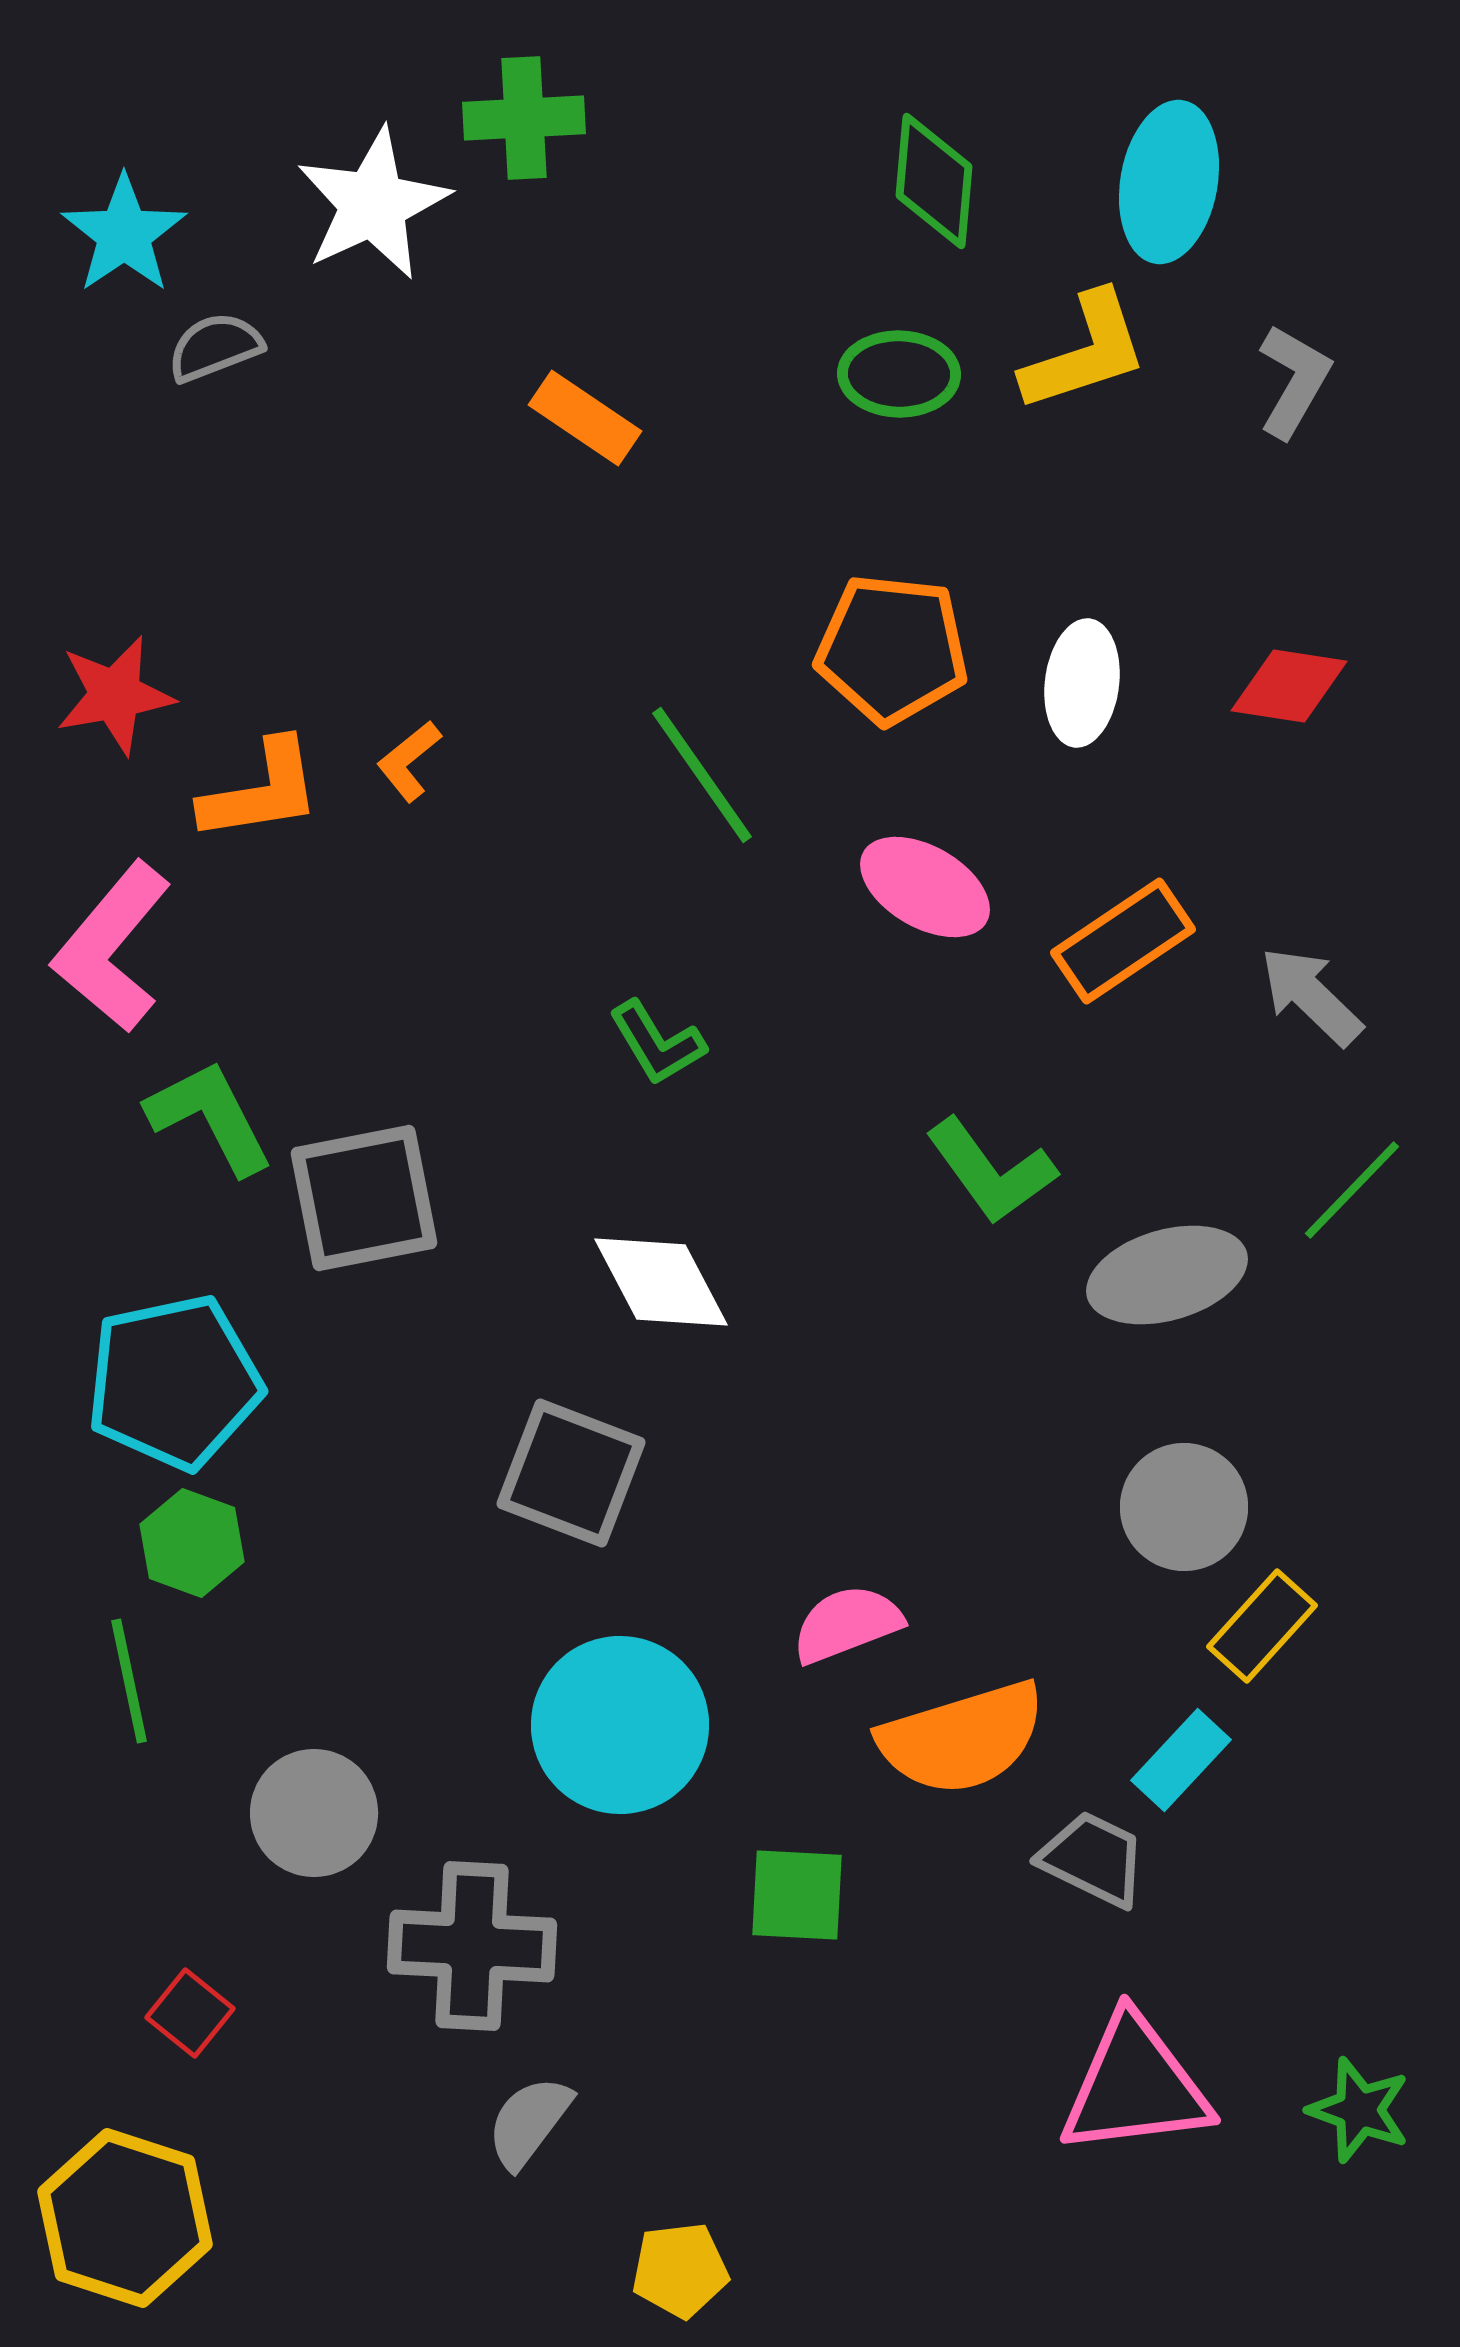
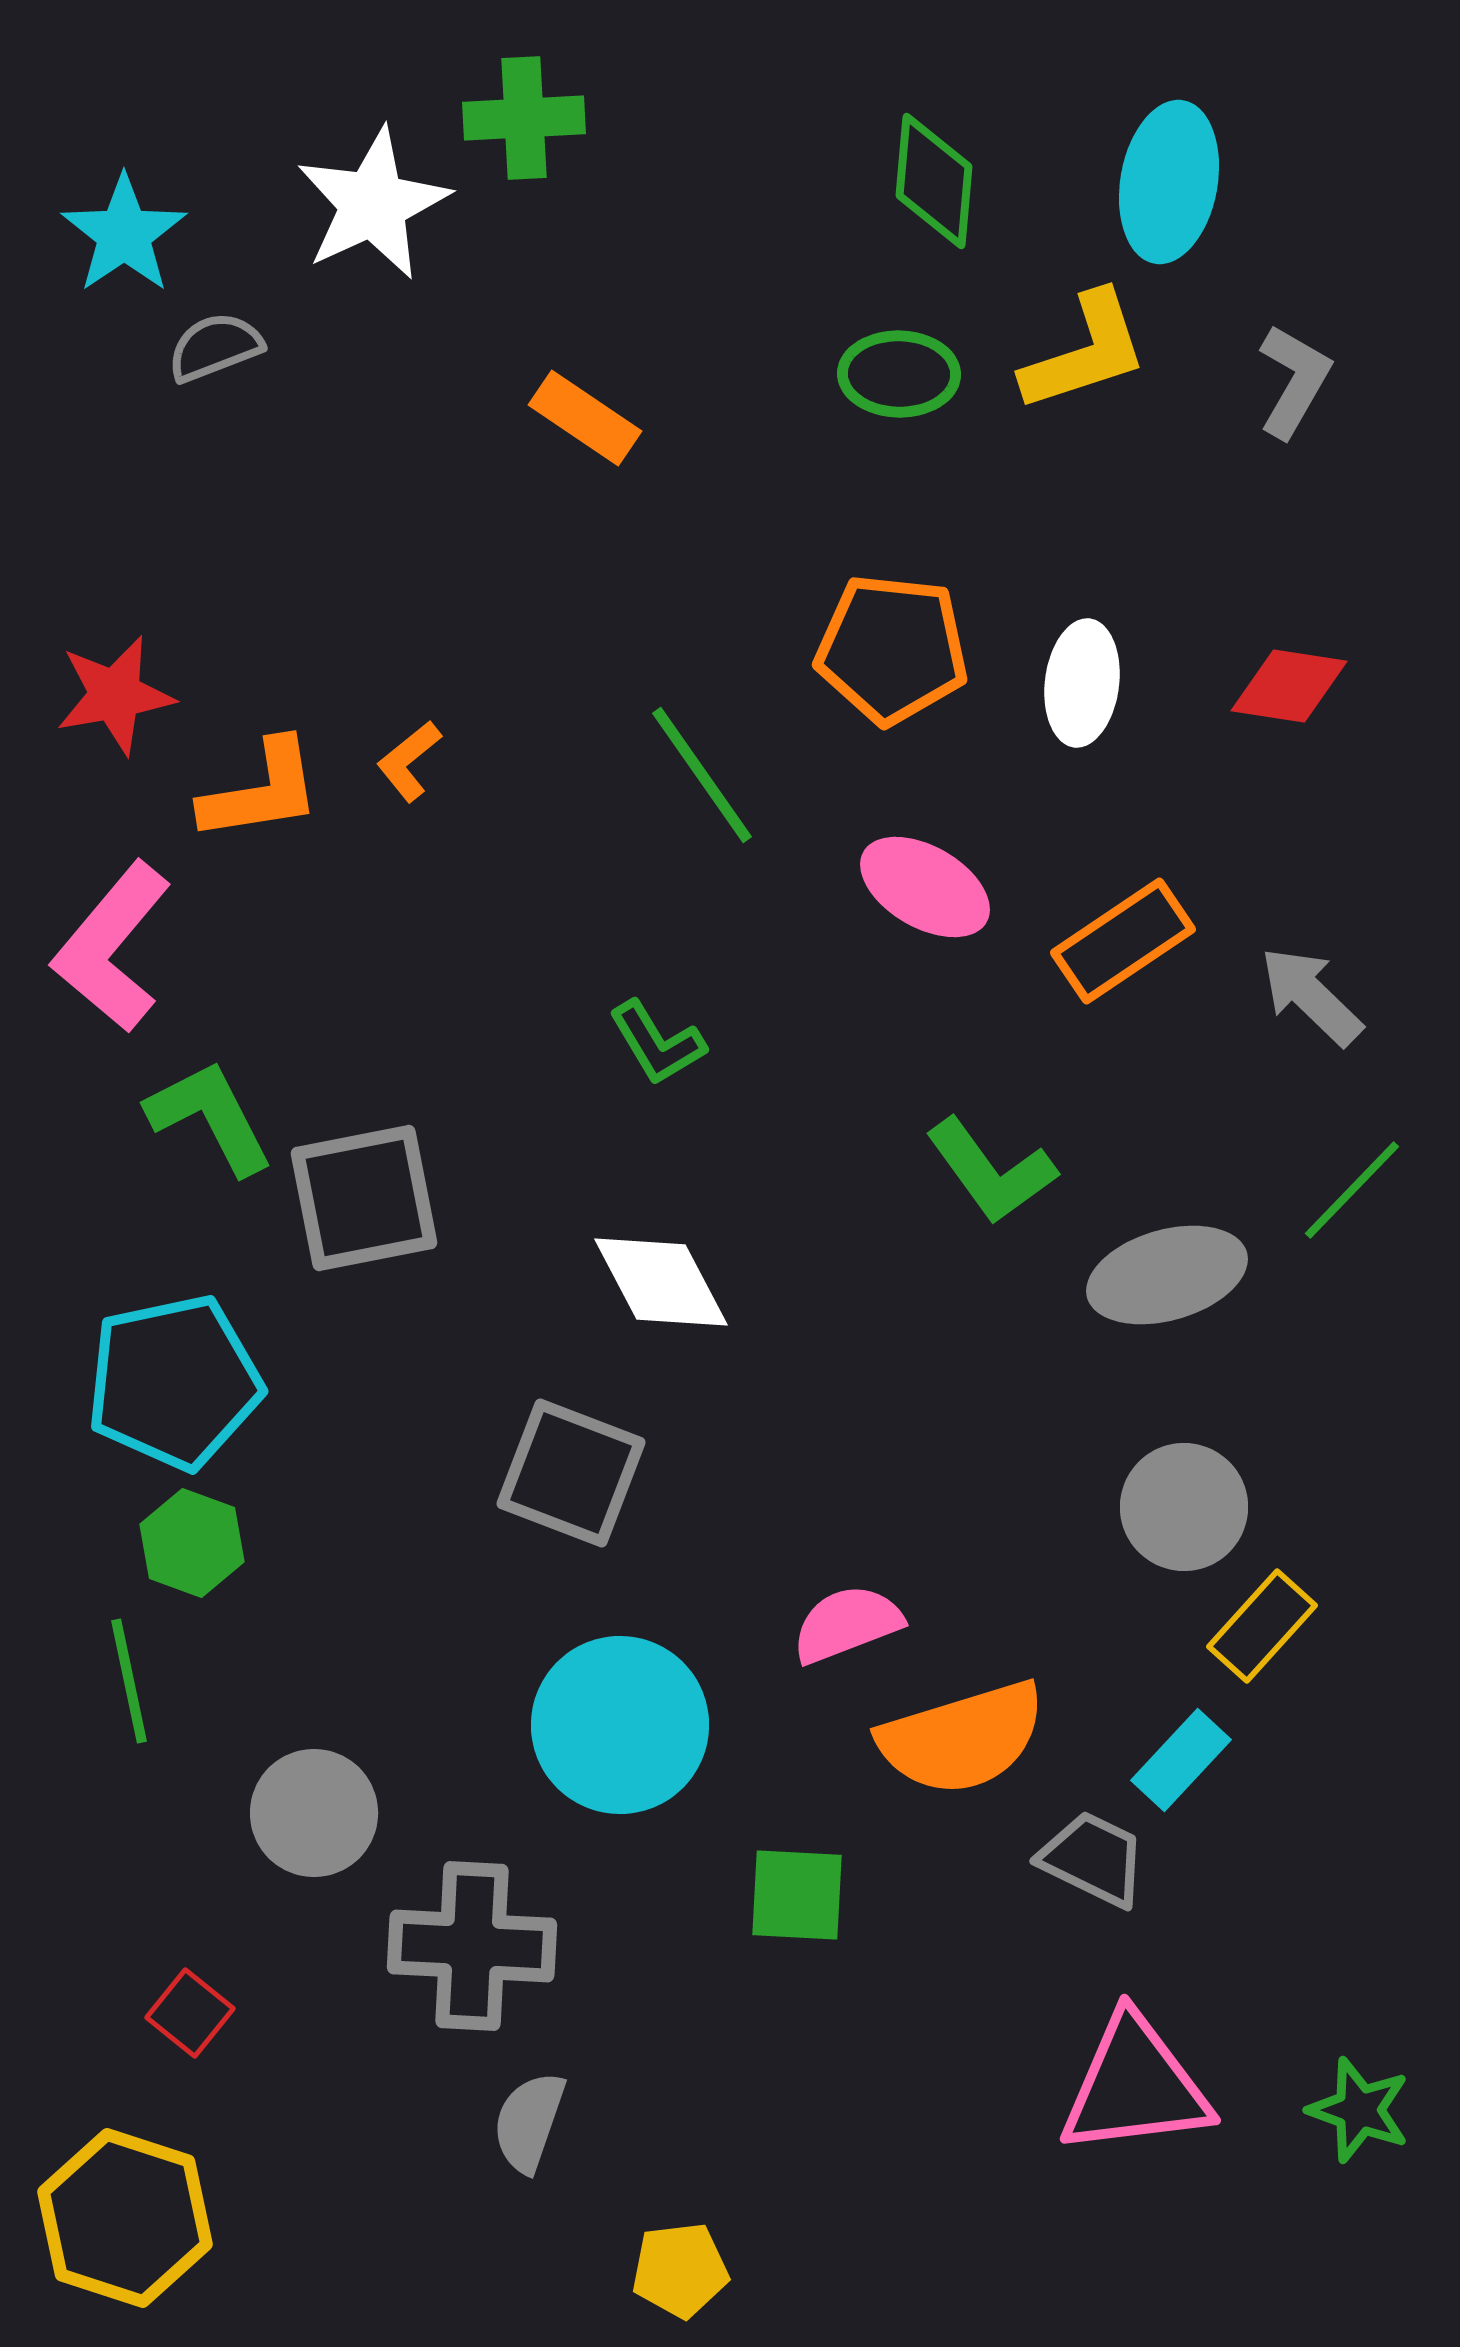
gray semicircle at (529, 2122): rotated 18 degrees counterclockwise
